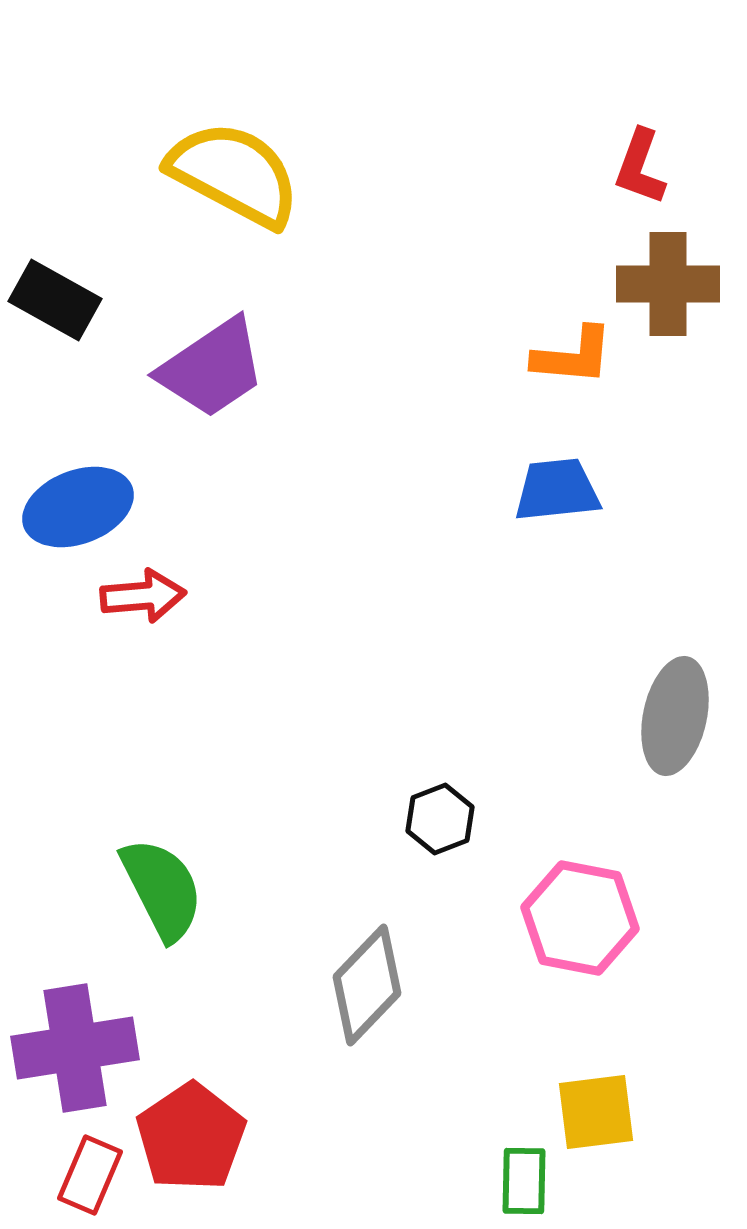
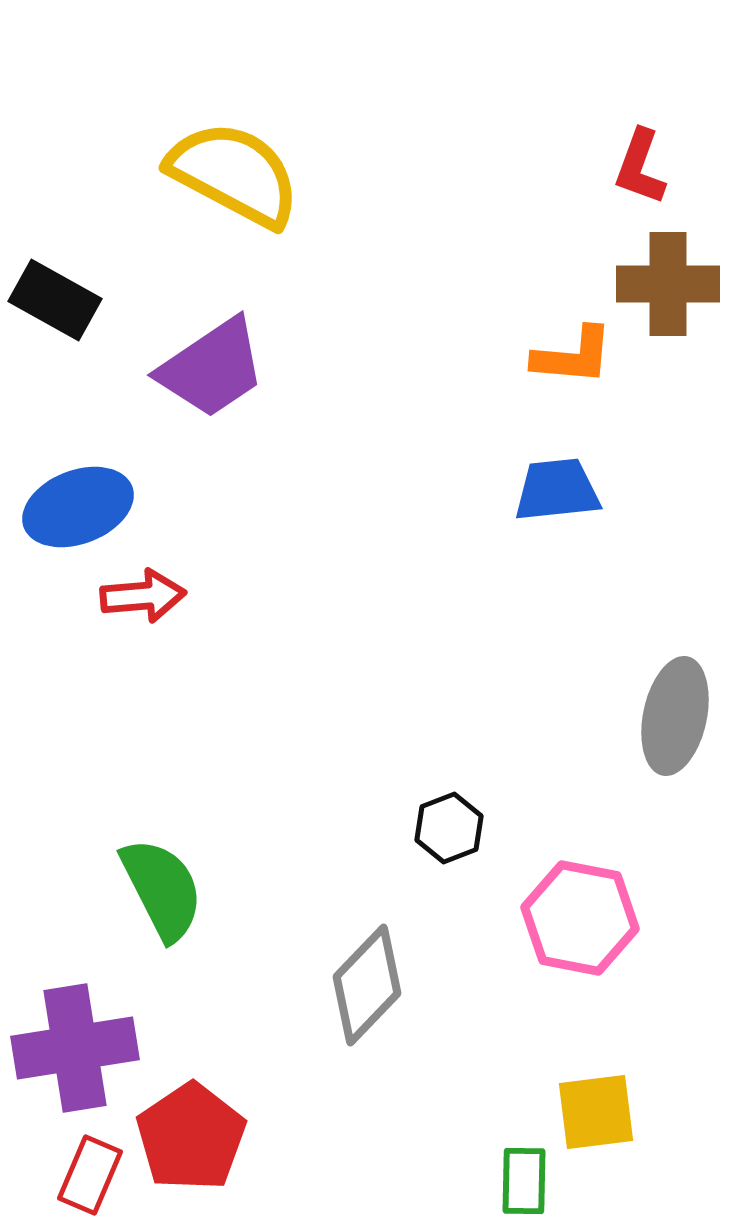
black hexagon: moved 9 px right, 9 px down
